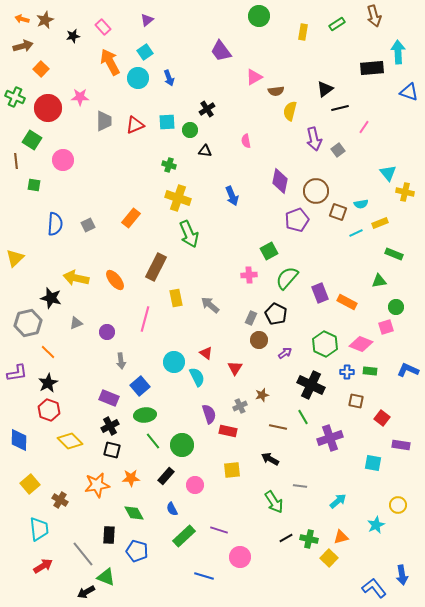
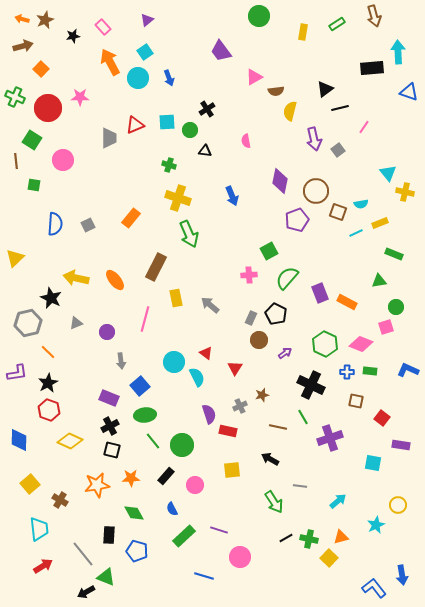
gray trapezoid at (104, 121): moved 5 px right, 17 px down
black star at (51, 298): rotated 10 degrees clockwise
yellow diamond at (70, 441): rotated 20 degrees counterclockwise
